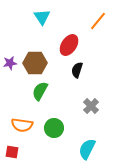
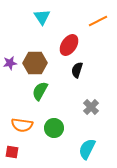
orange line: rotated 24 degrees clockwise
gray cross: moved 1 px down
